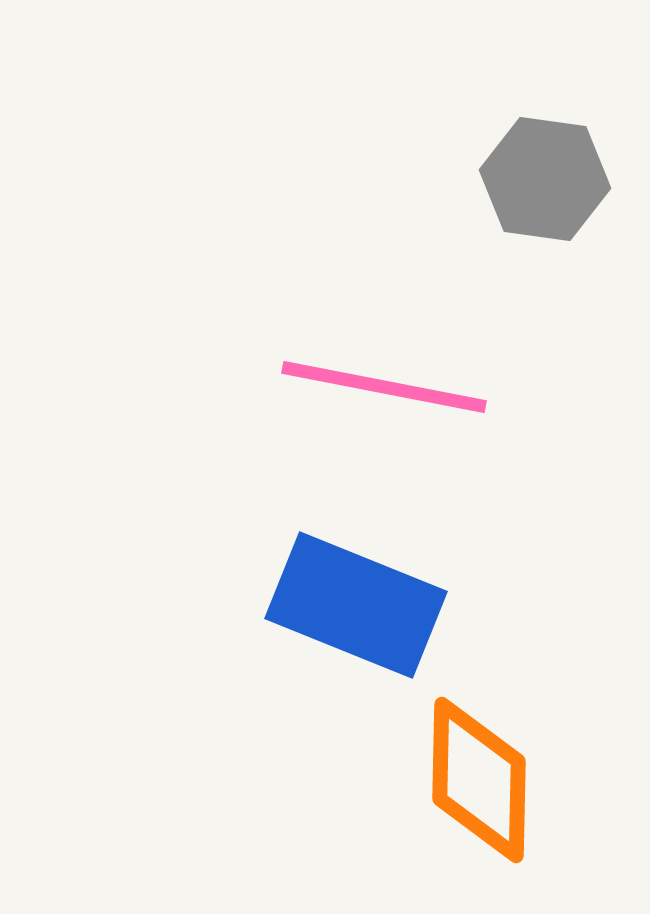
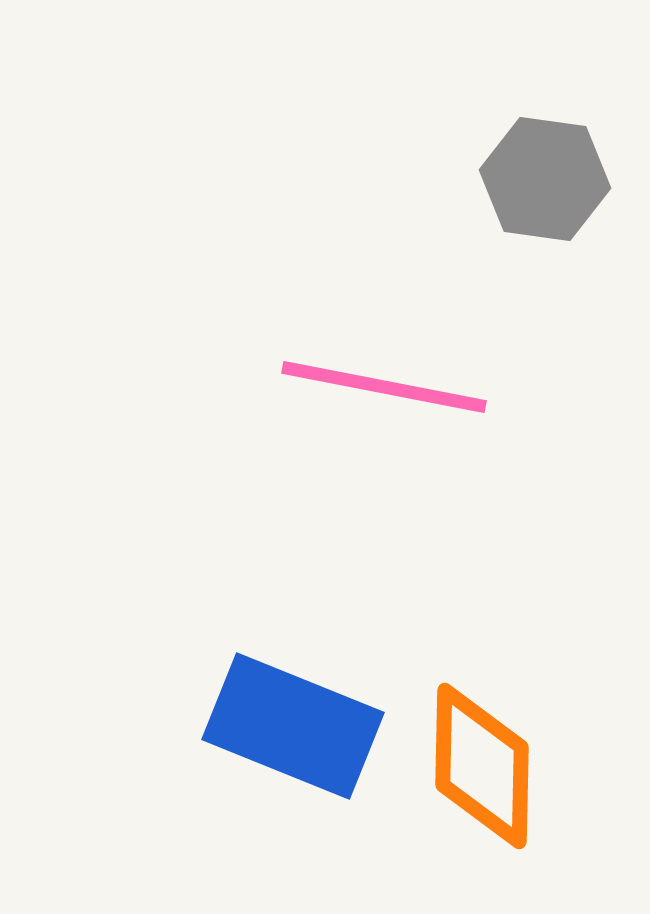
blue rectangle: moved 63 px left, 121 px down
orange diamond: moved 3 px right, 14 px up
